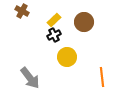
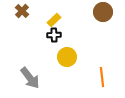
brown cross: rotated 16 degrees clockwise
brown circle: moved 19 px right, 10 px up
black cross: rotated 24 degrees clockwise
